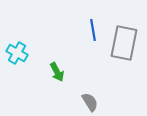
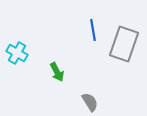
gray rectangle: moved 1 px down; rotated 8 degrees clockwise
